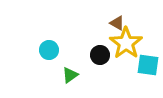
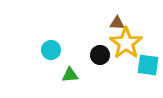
brown triangle: rotated 28 degrees counterclockwise
cyan circle: moved 2 px right
green triangle: rotated 30 degrees clockwise
